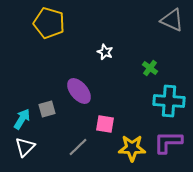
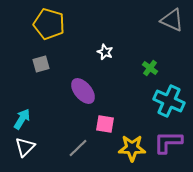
yellow pentagon: moved 1 px down
purple ellipse: moved 4 px right
cyan cross: rotated 20 degrees clockwise
gray square: moved 6 px left, 45 px up
gray line: moved 1 px down
